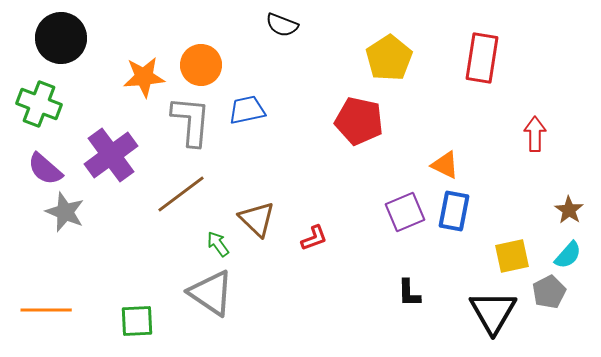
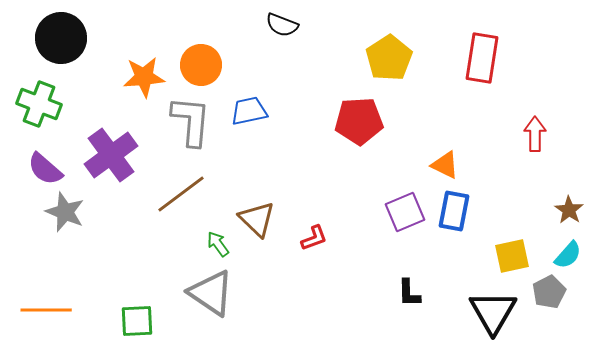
blue trapezoid: moved 2 px right, 1 px down
red pentagon: rotated 15 degrees counterclockwise
